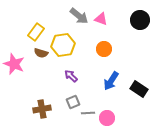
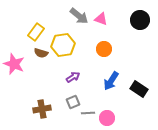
purple arrow: moved 2 px right, 1 px down; rotated 104 degrees clockwise
